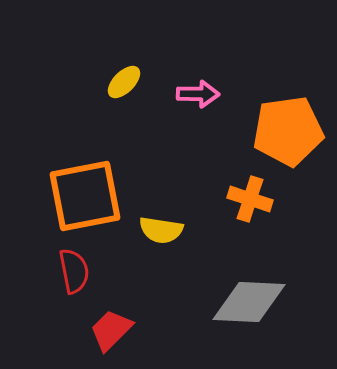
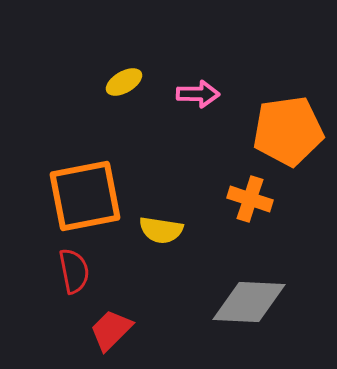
yellow ellipse: rotated 15 degrees clockwise
